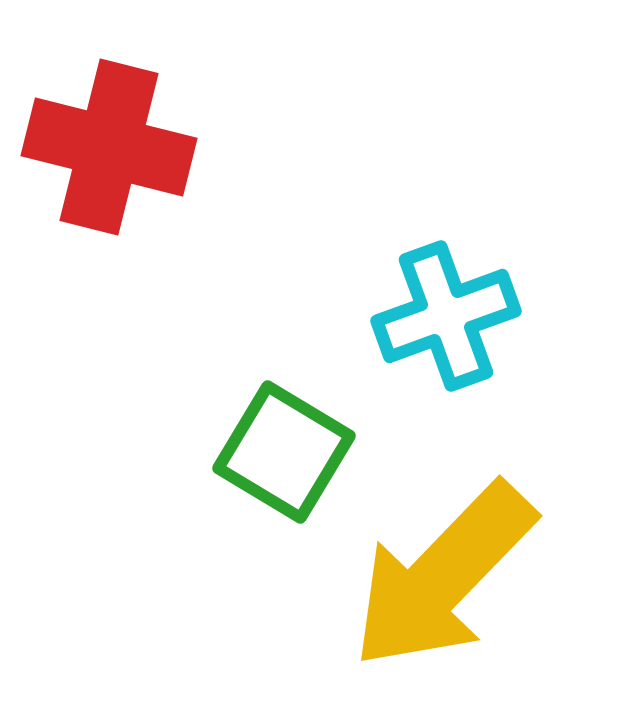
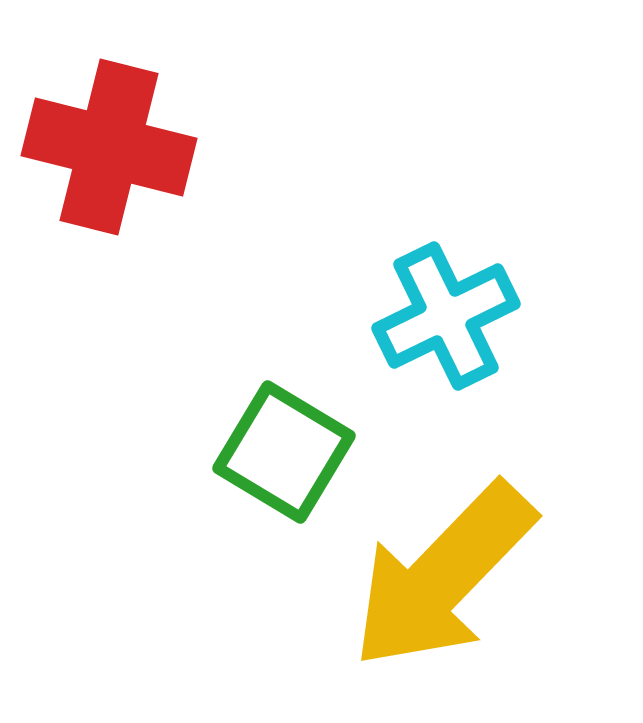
cyan cross: rotated 6 degrees counterclockwise
